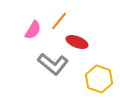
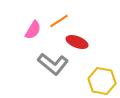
orange line: rotated 18 degrees clockwise
yellow hexagon: moved 3 px right, 2 px down; rotated 8 degrees counterclockwise
